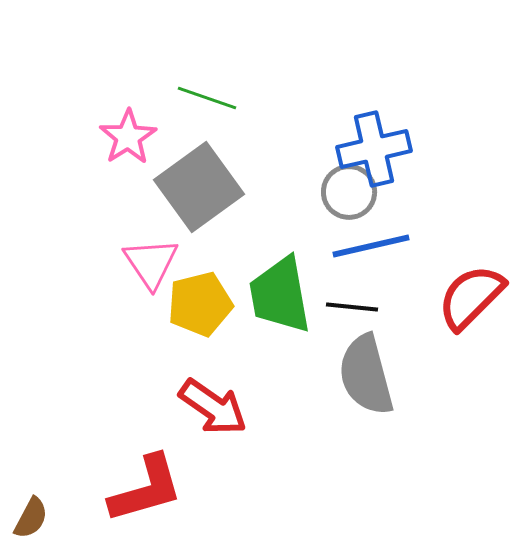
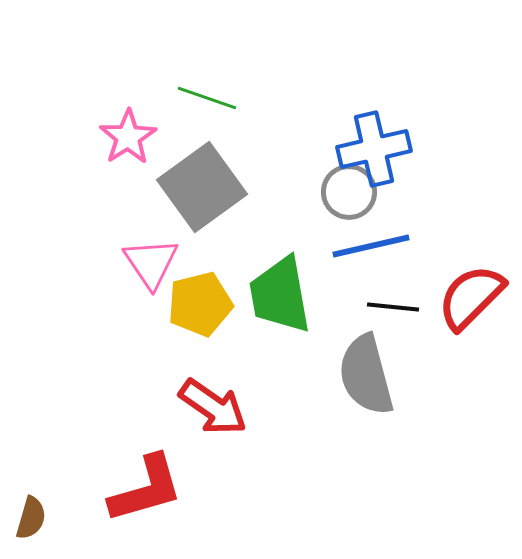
gray square: moved 3 px right
black line: moved 41 px right
brown semicircle: rotated 12 degrees counterclockwise
